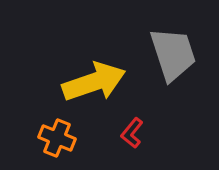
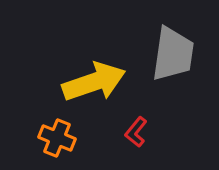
gray trapezoid: rotated 26 degrees clockwise
red L-shape: moved 4 px right, 1 px up
